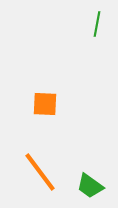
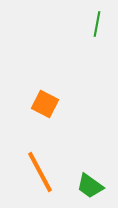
orange square: rotated 24 degrees clockwise
orange line: rotated 9 degrees clockwise
